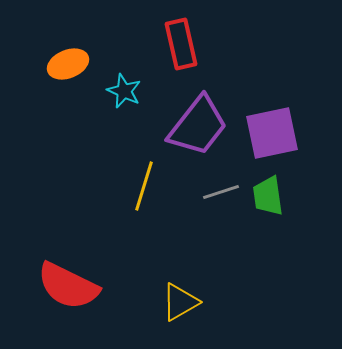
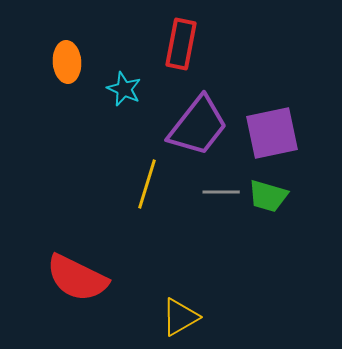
red rectangle: rotated 24 degrees clockwise
orange ellipse: moved 1 px left, 2 px up; rotated 72 degrees counterclockwise
cyan star: moved 2 px up
yellow line: moved 3 px right, 2 px up
gray line: rotated 18 degrees clockwise
green trapezoid: rotated 66 degrees counterclockwise
red semicircle: moved 9 px right, 8 px up
yellow triangle: moved 15 px down
